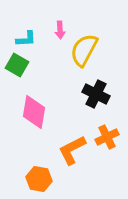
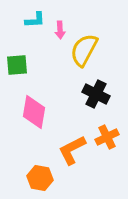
cyan L-shape: moved 9 px right, 19 px up
green square: rotated 35 degrees counterclockwise
orange hexagon: moved 1 px right, 1 px up
